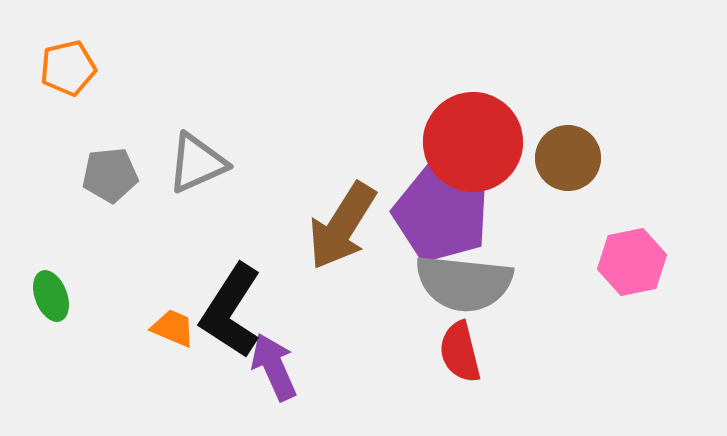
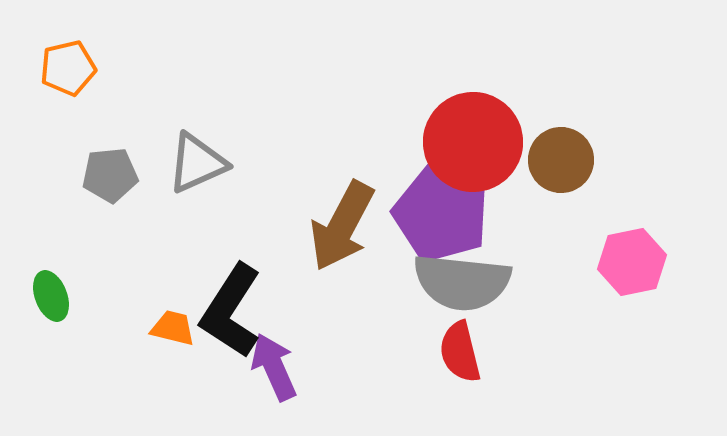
brown circle: moved 7 px left, 2 px down
brown arrow: rotated 4 degrees counterclockwise
gray semicircle: moved 2 px left, 1 px up
orange trapezoid: rotated 9 degrees counterclockwise
